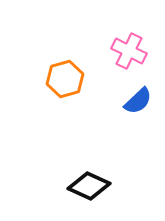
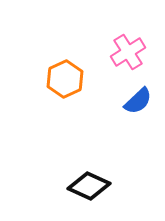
pink cross: moved 1 px left, 1 px down; rotated 32 degrees clockwise
orange hexagon: rotated 9 degrees counterclockwise
